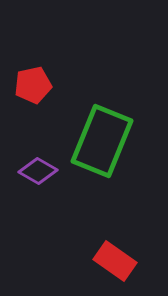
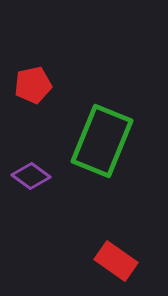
purple diamond: moved 7 px left, 5 px down; rotated 6 degrees clockwise
red rectangle: moved 1 px right
